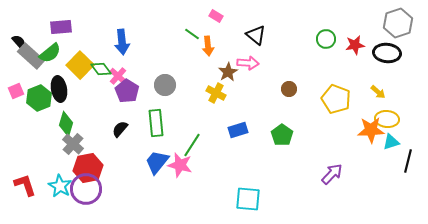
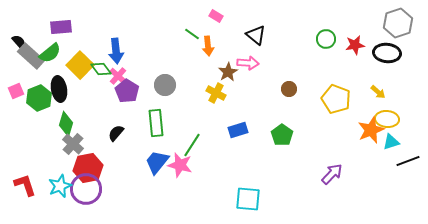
blue arrow at (122, 42): moved 6 px left, 9 px down
black semicircle at (120, 129): moved 4 px left, 4 px down
orange star at (371, 130): rotated 20 degrees counterclockwise
black line at (408, 161): rotated 55 degrees clockwise
cyan star at (60, 186): rotated 20 degrees clockwise
